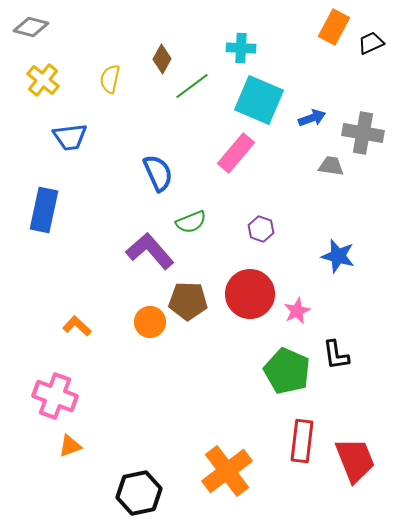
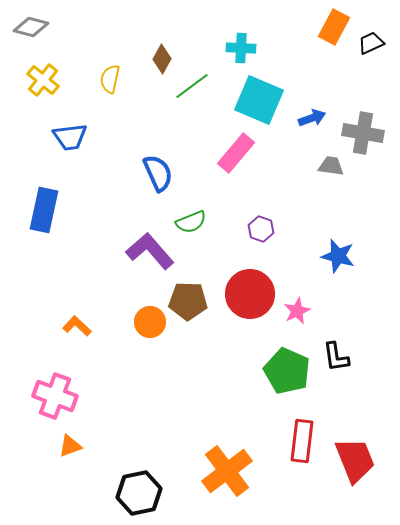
black L-shape: moved 2 px down
